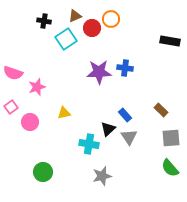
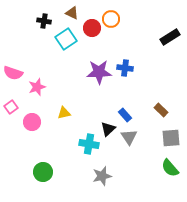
brown triangle: moved 3 px left, 3 px up; rotated 48 degrees clockwise
black rectangle: moved 4 px up; rotated 42 degrees counterclockwise
pink circle: moved 2 px right
